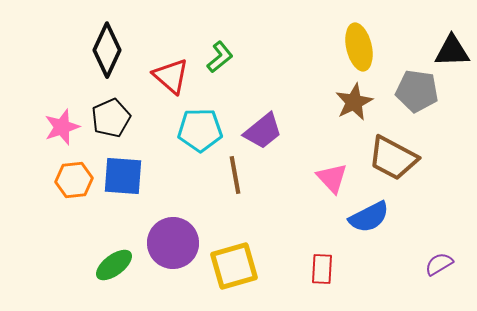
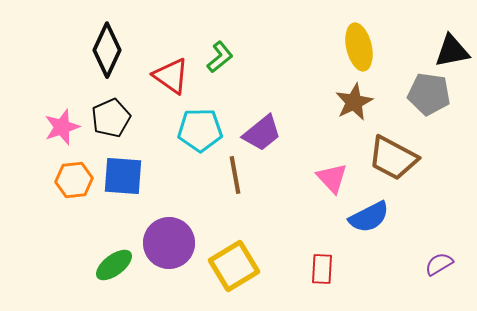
black triangle: rotated 9 degrees counterclockwise
red triangle: rotated 6 degrees counterclockwise
gray pentagon: moved 12 px right, 3 px down
purple trapezoid: moved 1 px left, 2 px down
purple circle: moved 4 px left
yellow square: rotated 15 degrees counterclockwise
